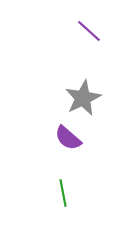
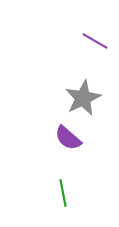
purple line: moved 6 px right, 10 px down; rotated 12 degrees counterclockwise
